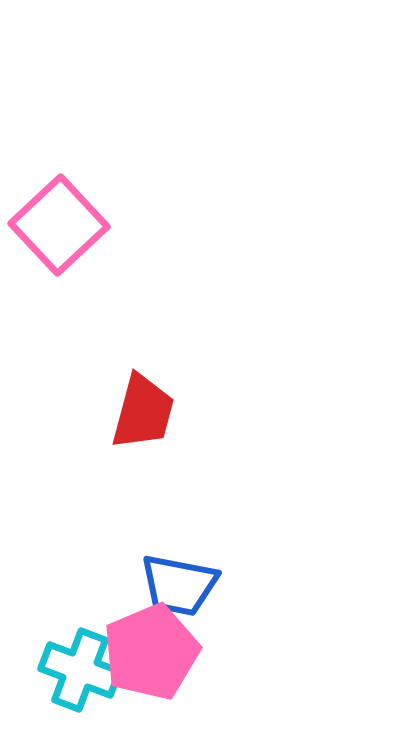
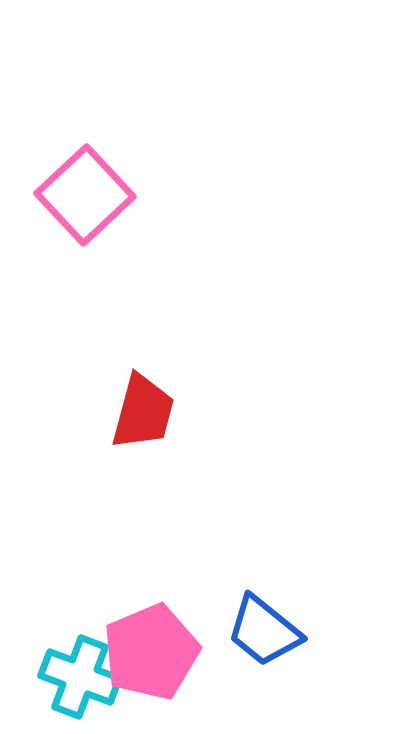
pink square: moved 26 px right, 30 px up
blue trapezoid: moved 85 px right, 46 px down; rotated 28 degrees clockwise
cyan cross: moved 7 px down
